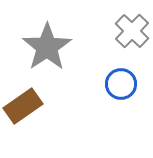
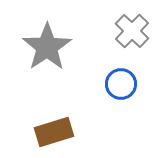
brown rectangle: moved 31 px right, 26 px down; rotated 18 degrees clockwise
